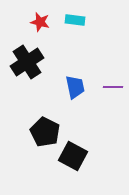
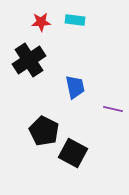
red star: moved 1 px right; rotated 18 degrees counterclockwise
black cross: moved 2 px right, 2 px up
purple line: moved 22 px down; rotated 12 degrees clockwise
black pentagon: moved 1 px left, 1 px up
black square: moved 3 px up
